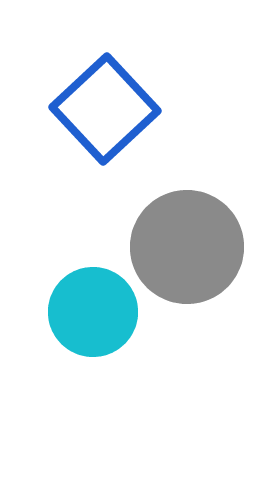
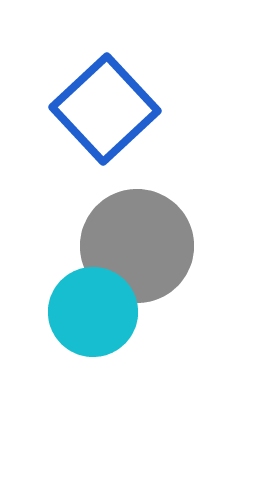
gray circle: moved 50 px left, 1 px up
